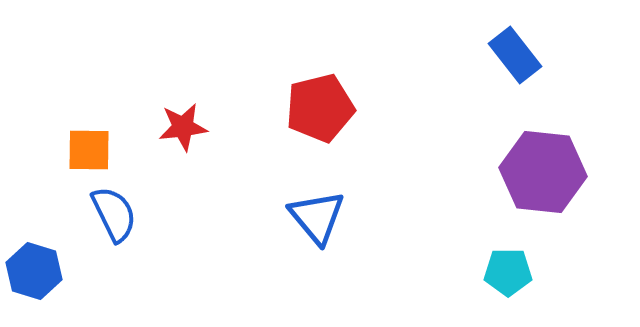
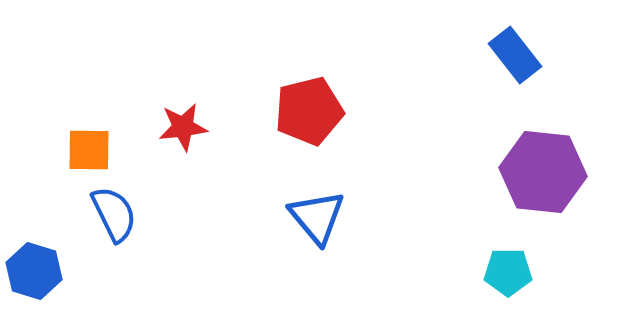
red pentagon: moved 11 px left, 3 px down
